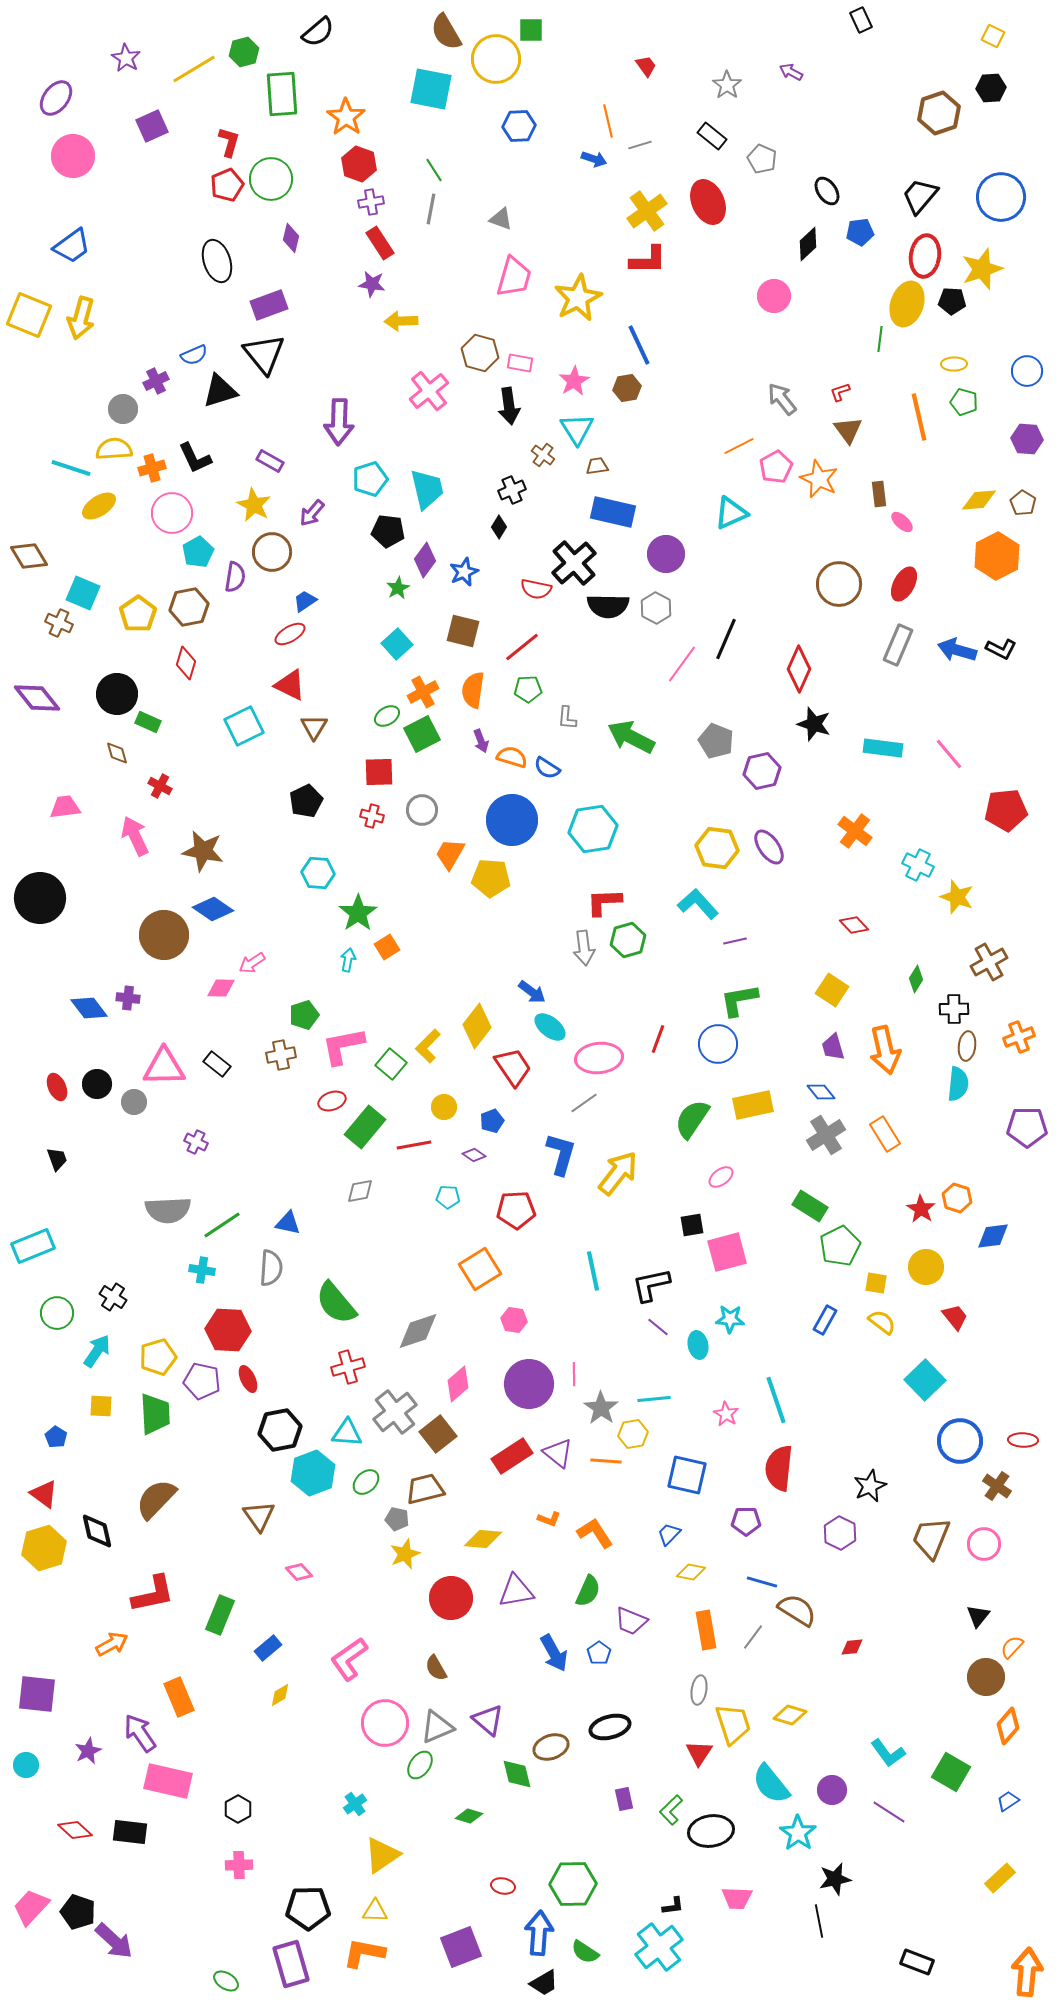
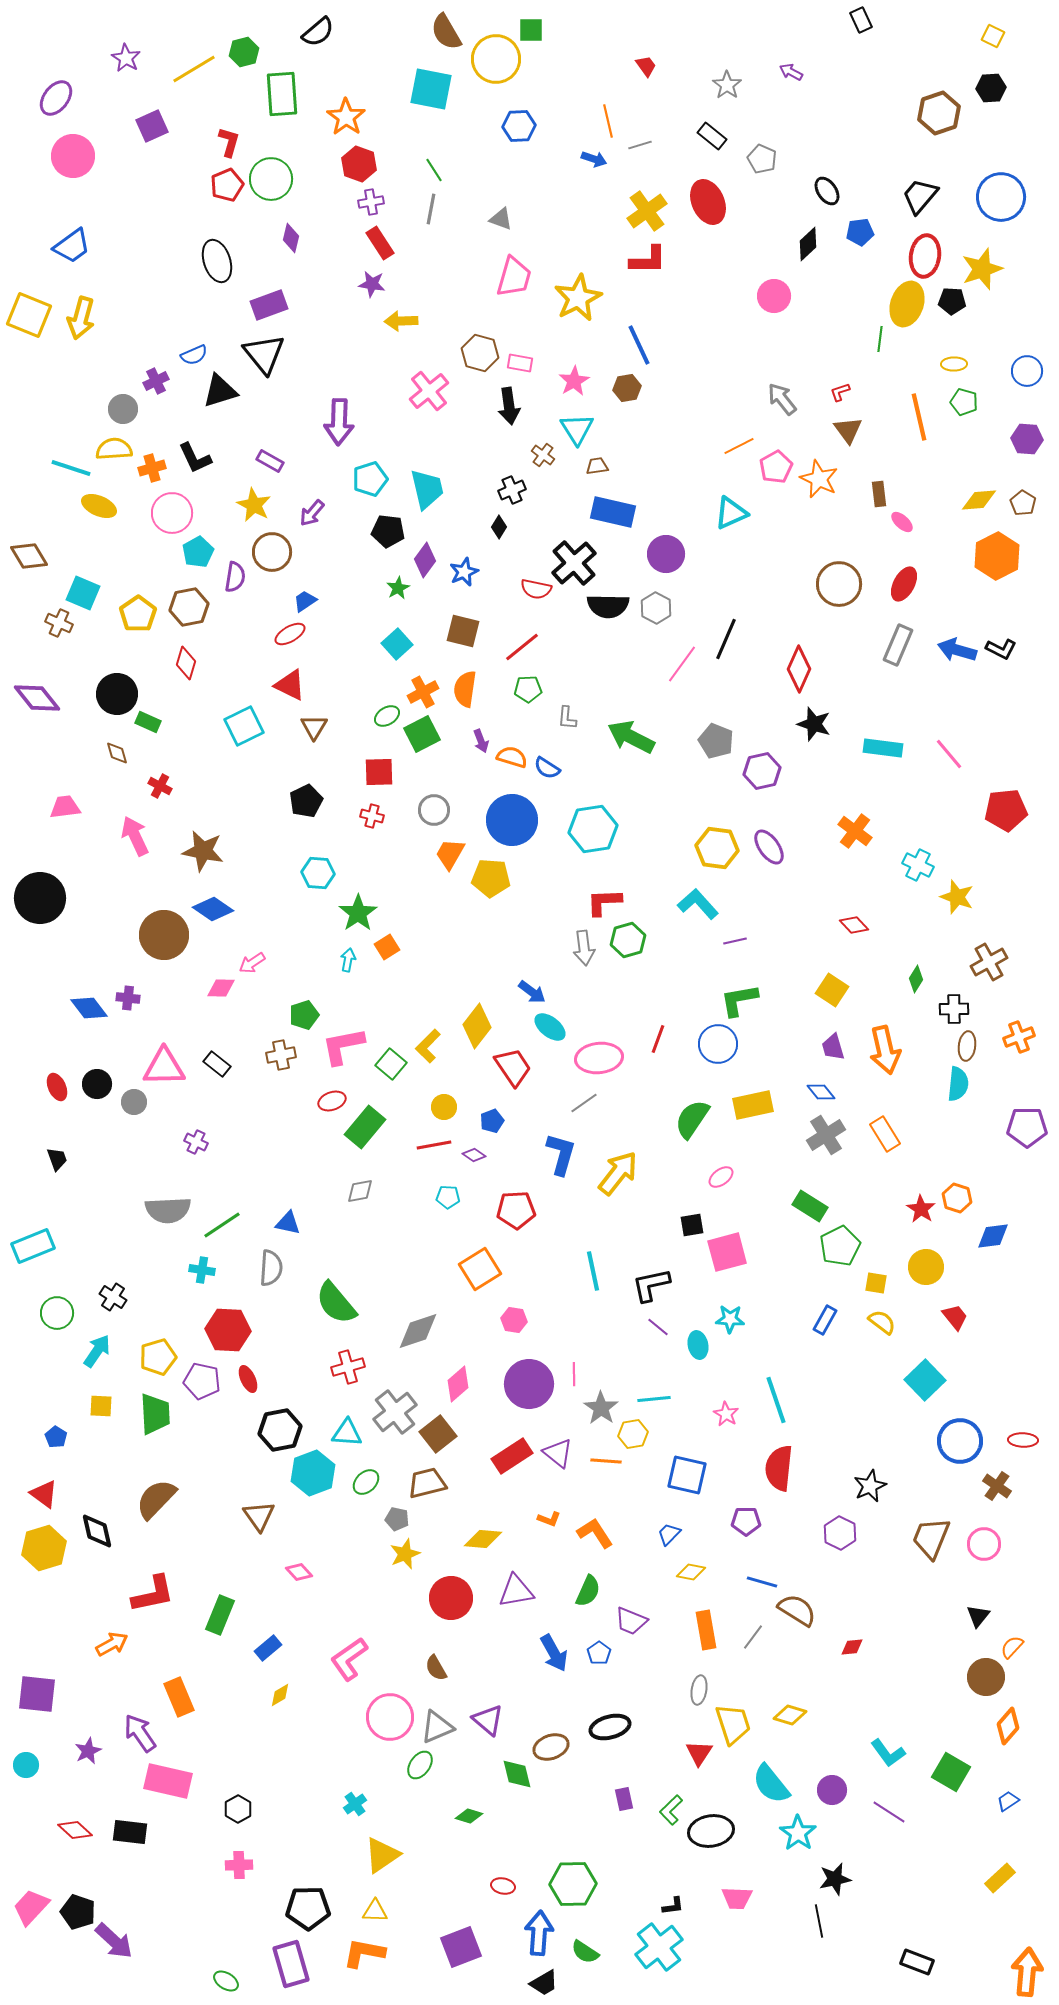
yellow ellipse at (99, 506): rotated 56 degrees clockwise
orange semicircle at (473, 690): moved 8 px left, 1 px up
gray circle at (422, 810): moved 12 px right
red line at (414, 1145): moved 20 px right
brown trapezoid at (425, 1489): moved 2 px right, 6 px up
pink circle at (385, 1723): moved 5 px right, 6 px up
